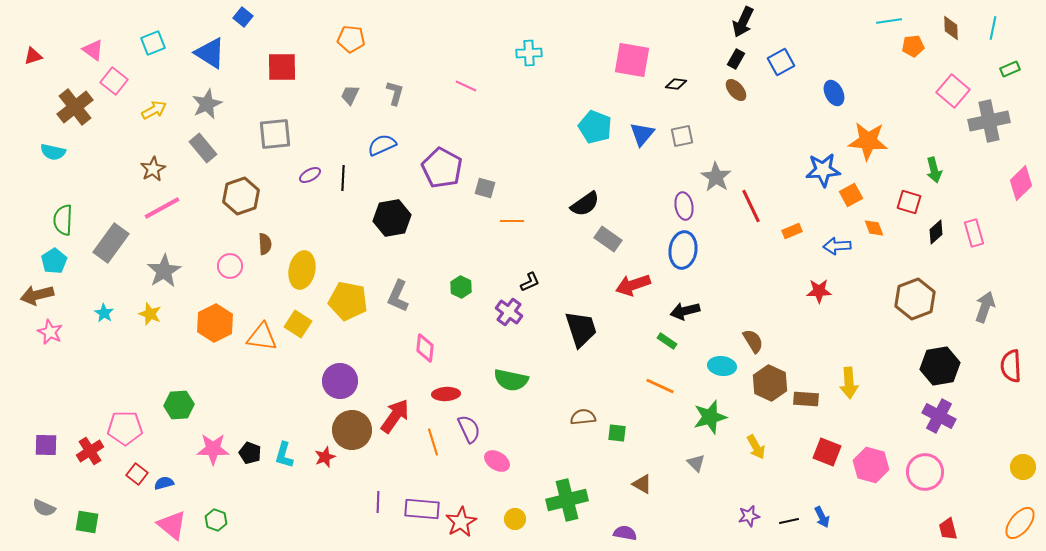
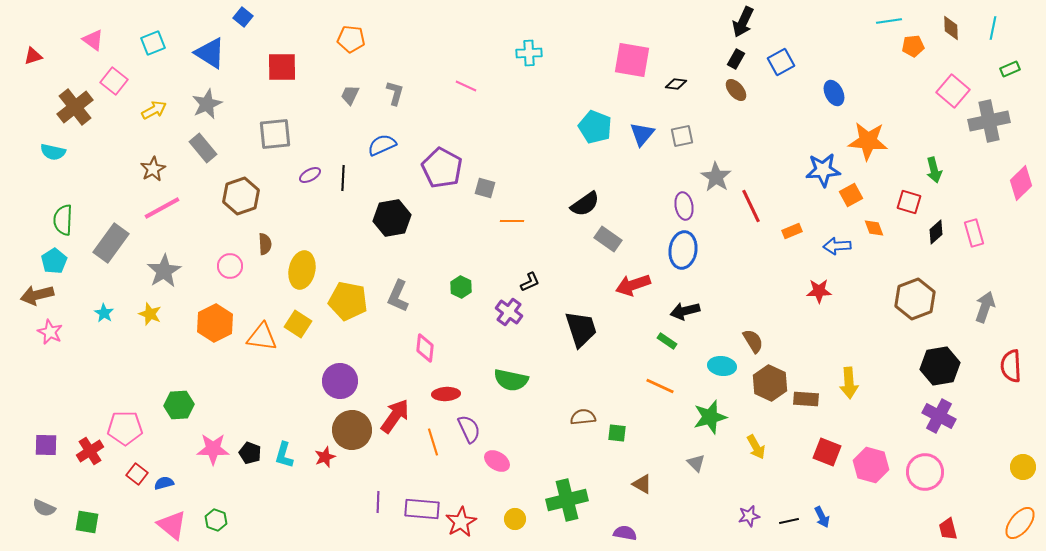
pink triangle at (93, 50): moved 10 px up
